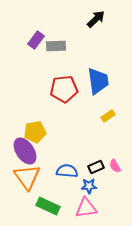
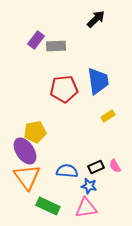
blue star: rotated 14 degrees clockwise
